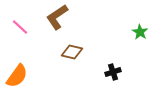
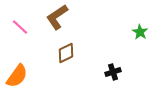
brown diamond: moved 6 px left, 1 px down; rotated 40 degrees counterclockwise
